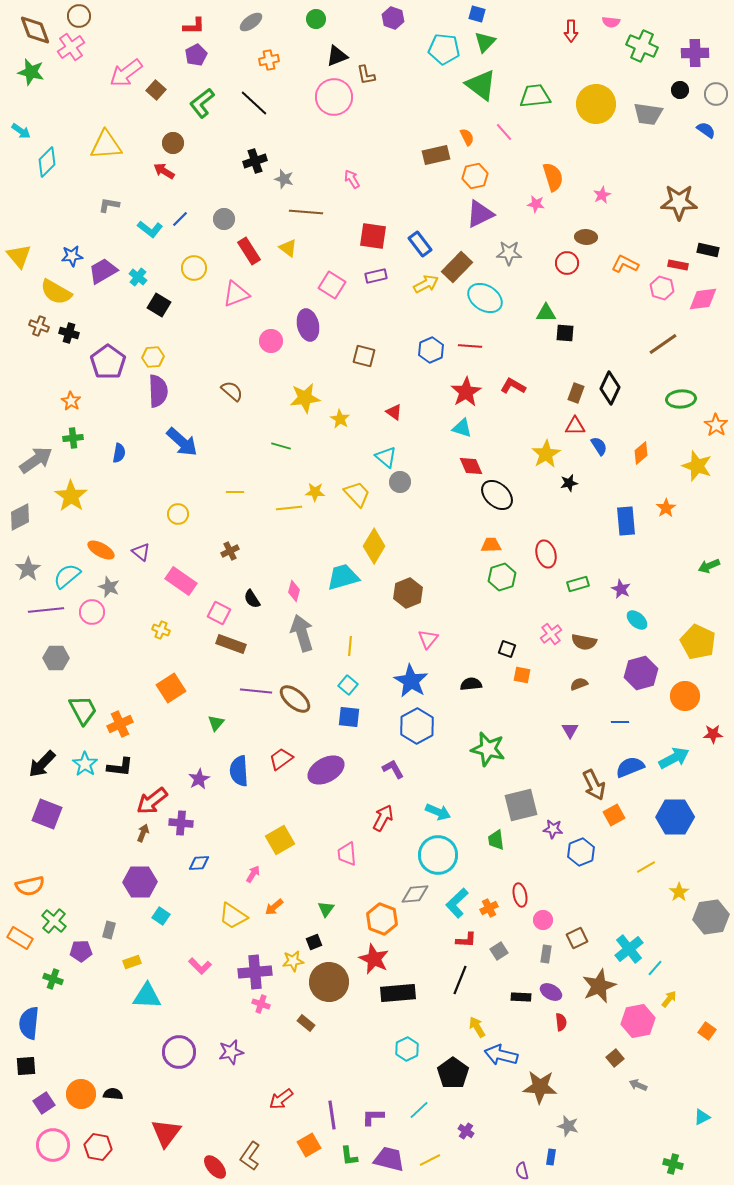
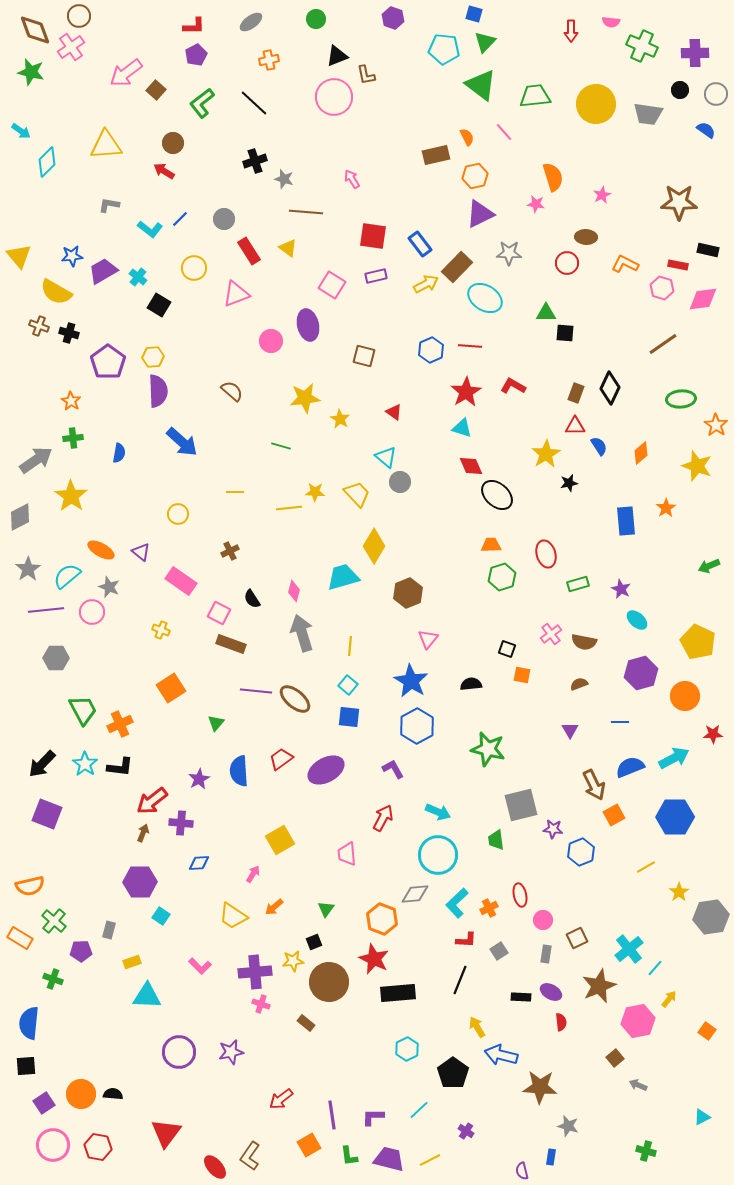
blue square at (477, 14): moved 3 px left
green cross at (673, 1164): moved 27 px left, 13 px up
